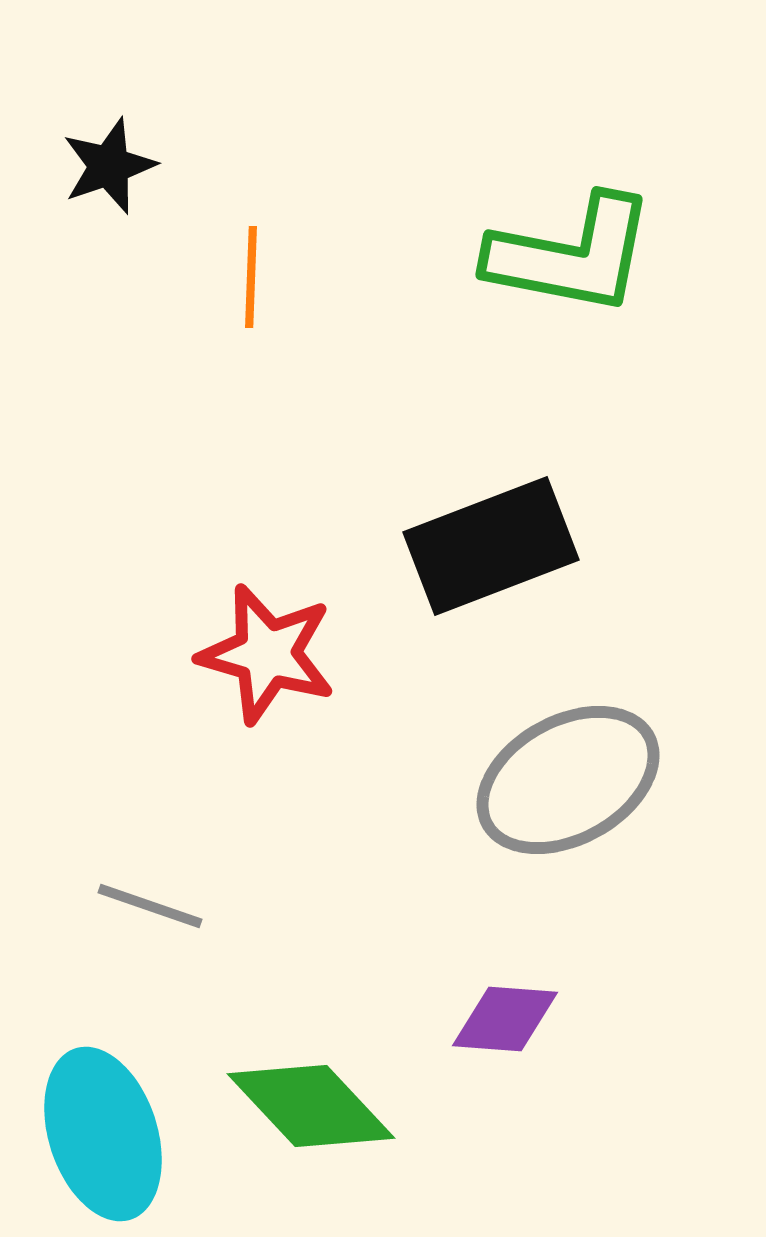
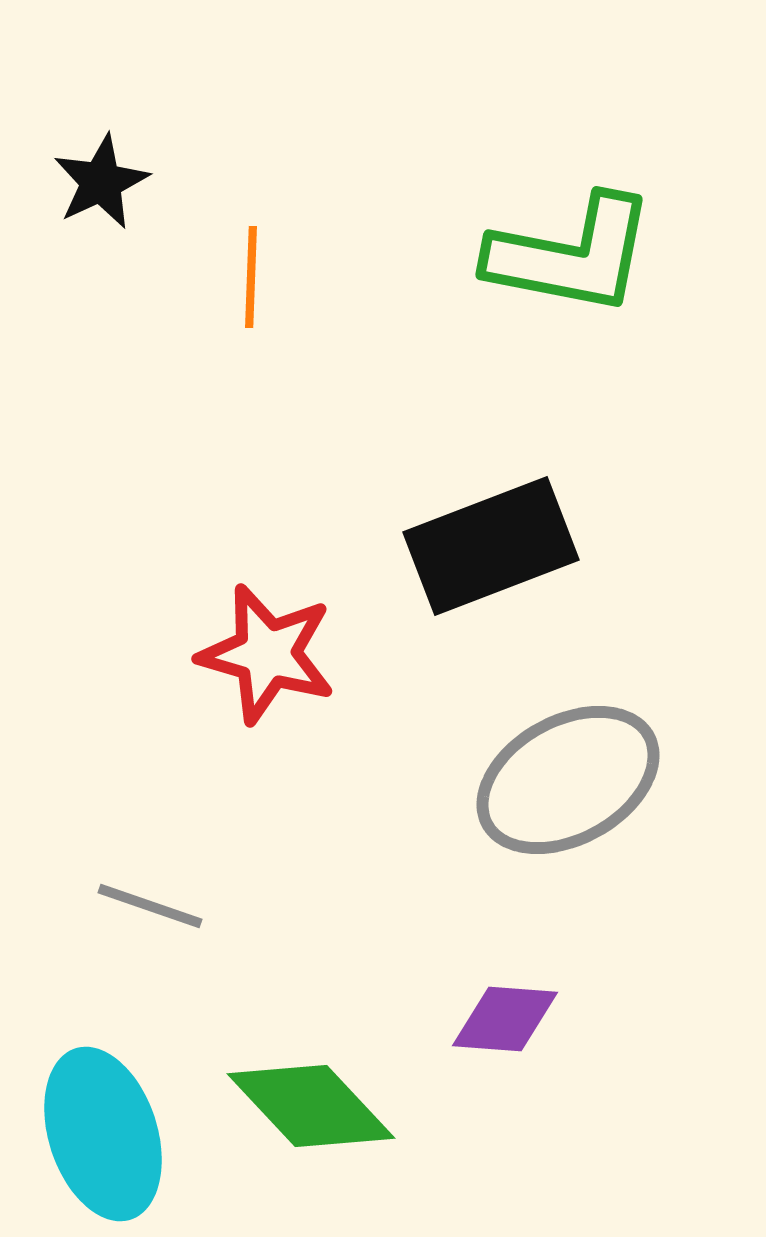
black star: moved 8 px left, 16 px down; rotated 6 degrees counterclockwise
